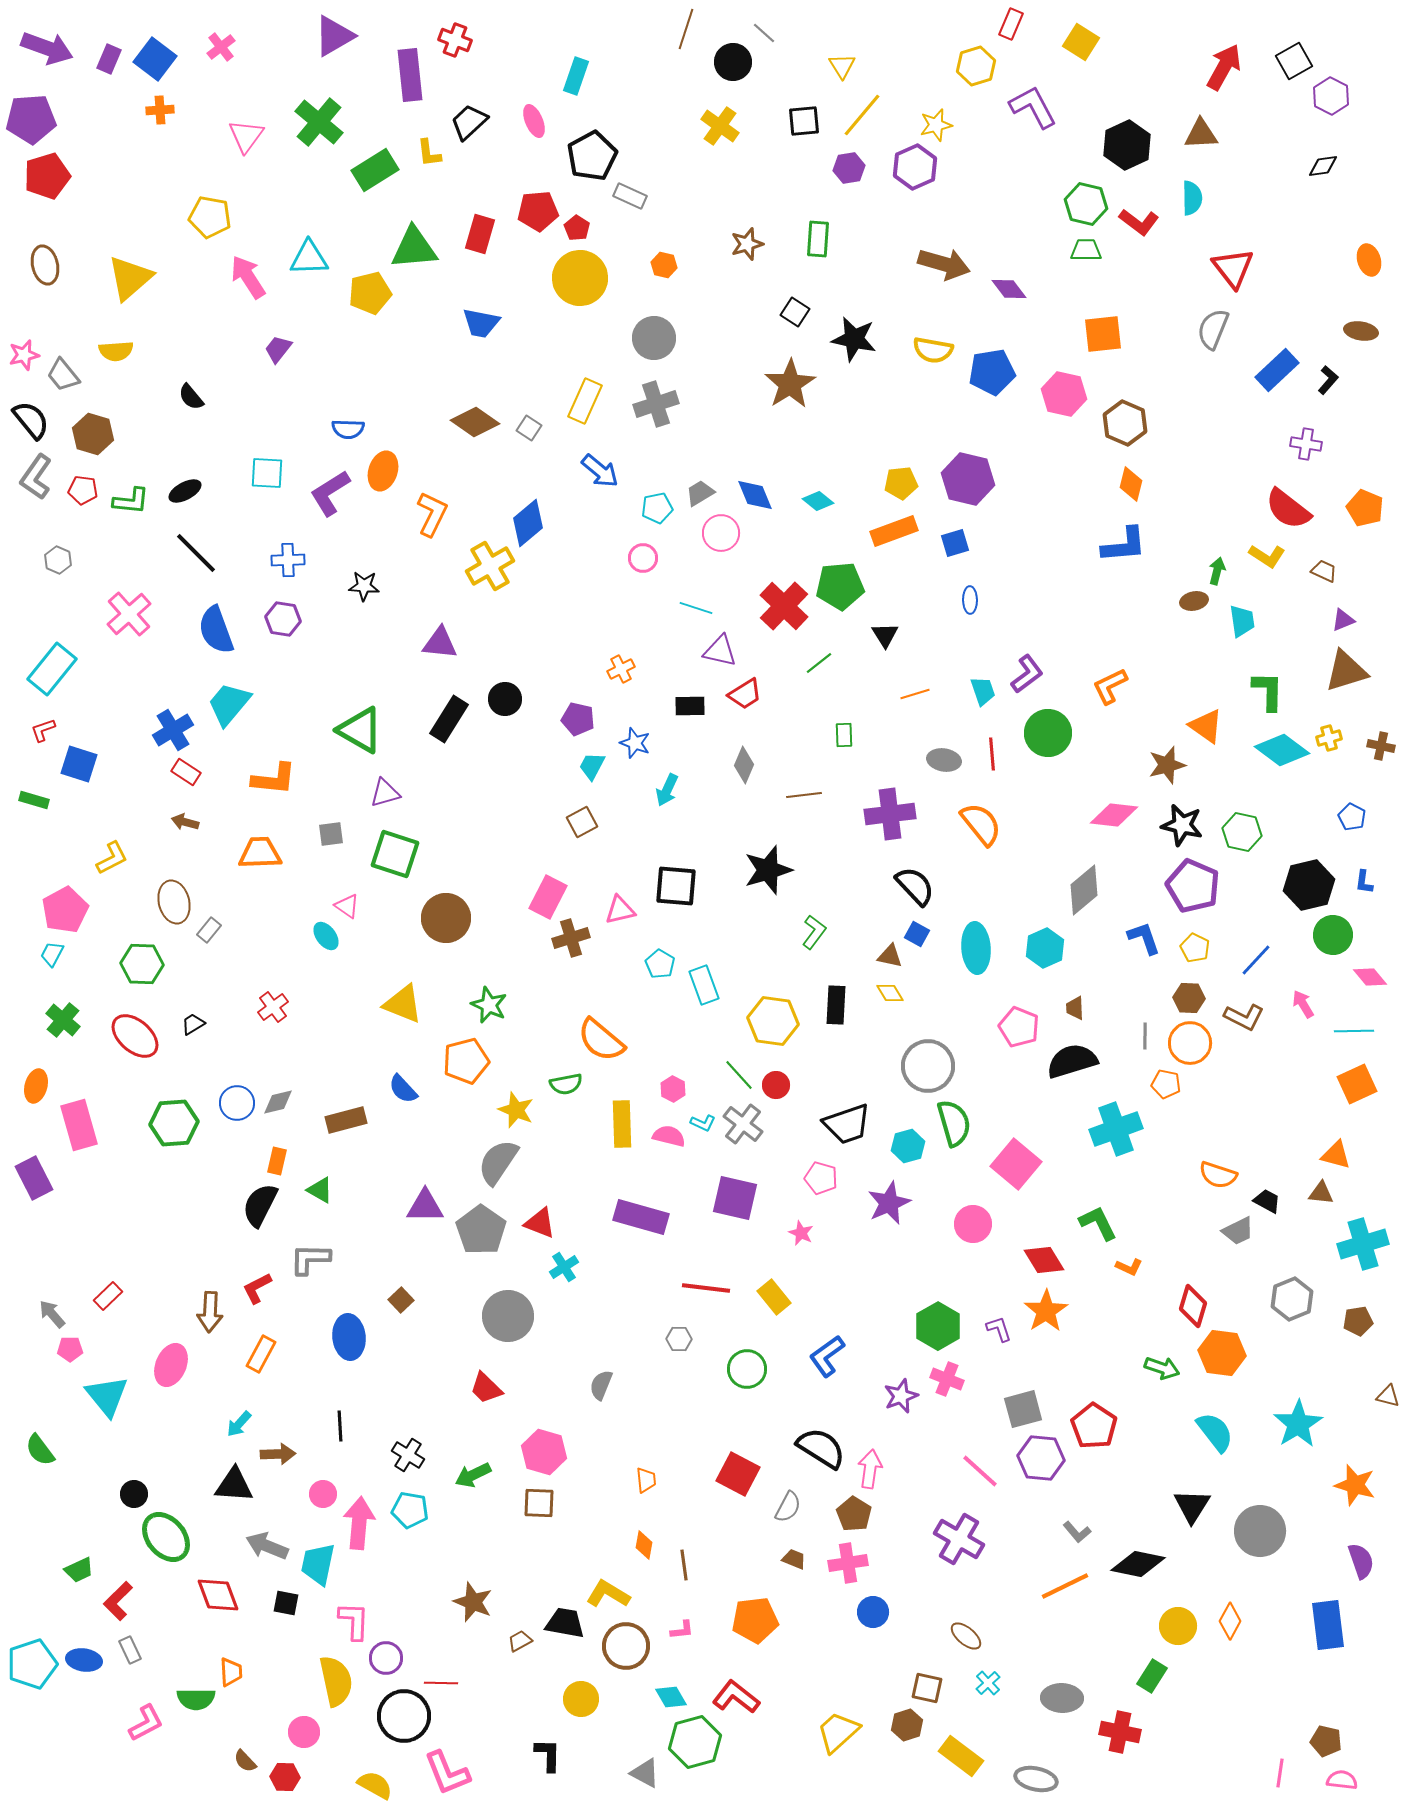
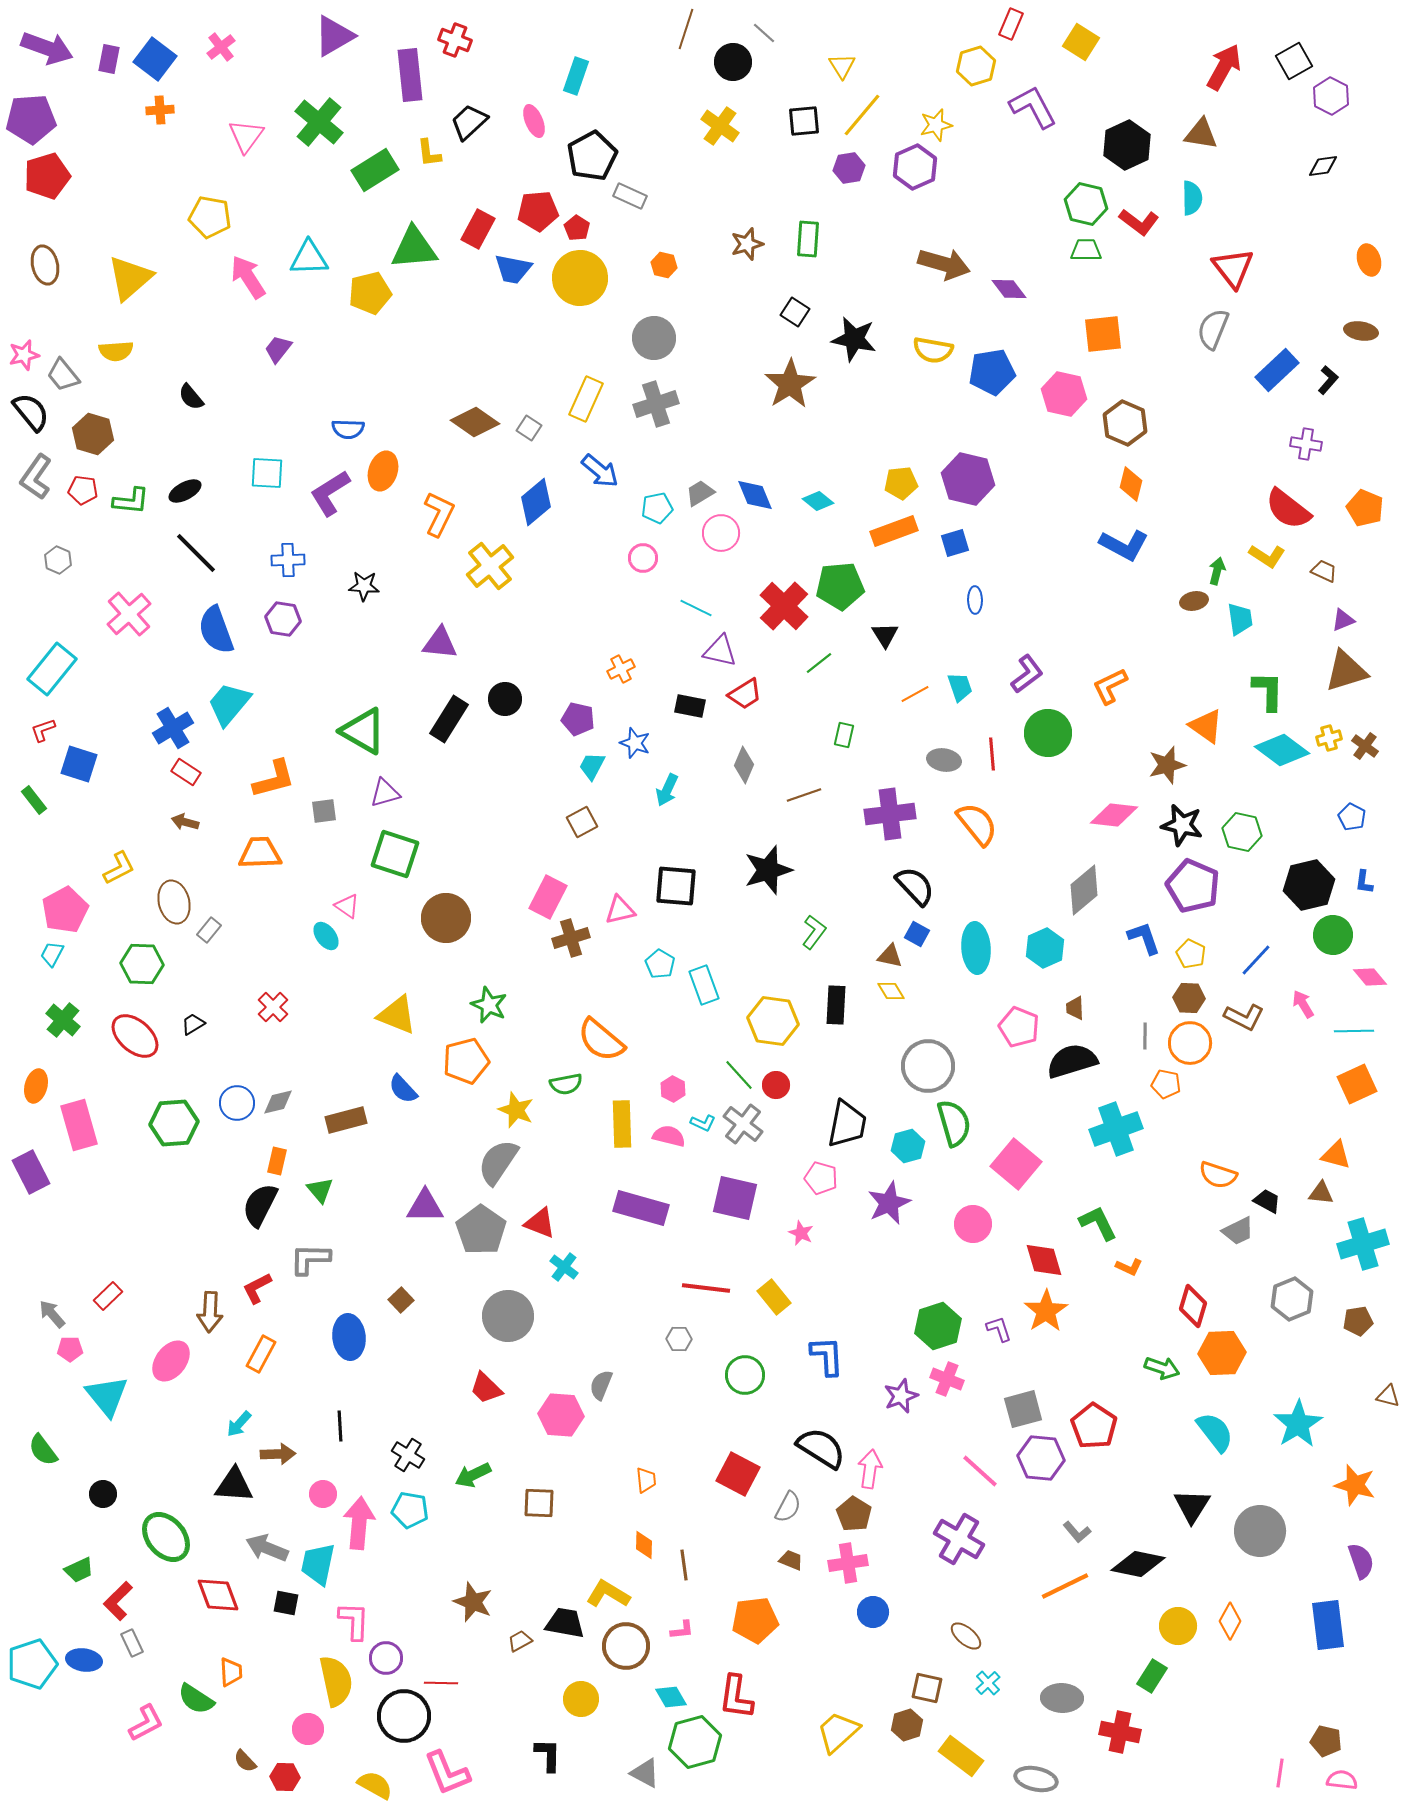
purple rectangle at (109, 59): rotated 12 degrees counterclockwise
brown triangle at (1201, 134): rotated 12 degrees clockwise
red rectangle at (480, 234): moved 2 px left, 5 px up; rotated 12 degrees clockwise
green rectangle at (818, 239): moved 10 px left
blue trapezoid at (481, 323): moved 32 px right, 54 px up
yellow rectangle at (585, 401): moved 1 px right, 2 px up
black semicircle at (31, 420): moved 8 px up
orange L-shape at (432, 514): moved 7 px right
blue diamond at (528, 523): moved 8 px right, 21 px up
blue L-shape at (1124, 545): rotated 33 degrees clockwise
yellow cross at (490, 566): rotated 9 degrees counterclockwise
blue ellipse at (970, 600): moved 5 px right
cyan line at (696, 608): rotated 8 degrees clockwise
cyan trapezoid at (1242, 621): moved 2 px left, 2 px up
cyan trapezoid at (983, 691): moved 23 px left, 4 px up
orange line at (915, 694): rotated 12 degrees counterclockwise
black rectangle at (690, 706): rotated 12 degrees clockwise
blue cross at (173, 730): moved 2 px up
green triangle at (360, 730): moved 3 px right, 1 px down
green rectangle at (844, 735): rotated 15 degrees clockwise
brown cross at (1381, 746): moved 16 px left; rotated 24 degrees clockwise
orange L-shape at (274, 779): rotated 21 degrees counterclockwise
brown line at (804, 795): rotated 12 degrees counterclockwise
green rectangle at (34, 800): rotated 36 degrees clockwise
orange semicircle at (981, 824): moved 4 px left
gray square at (331, 834): moved 7 px left, 23 px up
yellow L-shape at (112, 858): moved 7 px right, 10 px down
yellow pentagon at (1195, 948): moved 4 px left, 6 px down
yellow diamond at (890, 993): moved 1 px right, 2 px up
yellow triangle at (403, 1004): moved 6 px left, 11 px down
red cross at (273, 1007): rotated 8 degrees counterclockwise
black trapezoid at (847, 1124): rotated 60 degrees counterclockwise
purple rectangle at (34, 1178): moved 3 px left, 6 px up
green triangle at (320, 1190): rotated 20 degrees clockwise
purple rectangle at (641, 1217): moved 9 px up
red diamond at (1044, 1260): rotated 15 degrees clockwise
cyan cross at (564, 1267): rotated 20 degrees counterclockwise
green hexagon at (938, 1326): rotated 12 degrees clockwise
orange hexagon at (1222, 1353): rotated 9 degrees counterclockwise
blue L-shape at (827, 1356): rotated 123 degrees clockwise
pink ellipse at (171, 1365): moved 4 px up; rotated 15 degrees clockwise
green circle at (747, 1369): moved 2 px left, 6 px down
green semicircle at (40, 1450): moved 3 px right
pink hexagon at (544, 1452): moved 17 px right, 37 px up; rotated 12 degrees counterclockwise
black circle at (134, 1494): moved 31 px left
orange diamond at (644, 1545): rotated 8 degrees counterclockwise
gray arrow at (267, 1546): moved 2 px down
brown trapezoid at (794, 1559): moved 3 px left, 1 px down
gray rectangle at (130, 1650): moved 2 px right, 7 px up
red L-shape at (736, 1697): rotated 120 degrees counterclockwise
green semicircle at (196, 1699): rotated 33 degrees clockwise
pink circle at (304, 1732): moved 4 px right, 3 px up
